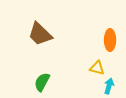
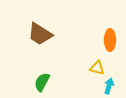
brown trapezoid: rotated 12 degrees counterclockwise
